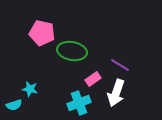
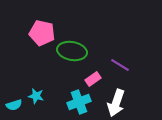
cyan star: moved 6 px right, 7 px down
white arrow: moved 10 px down
cyan cross: moved 1 px up
